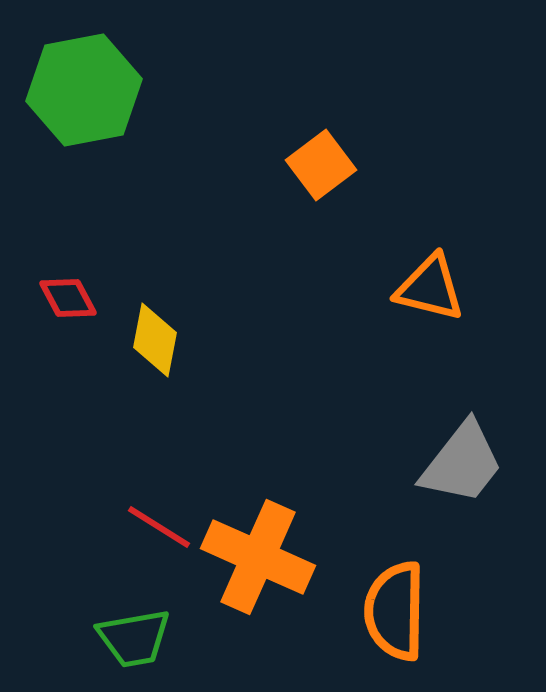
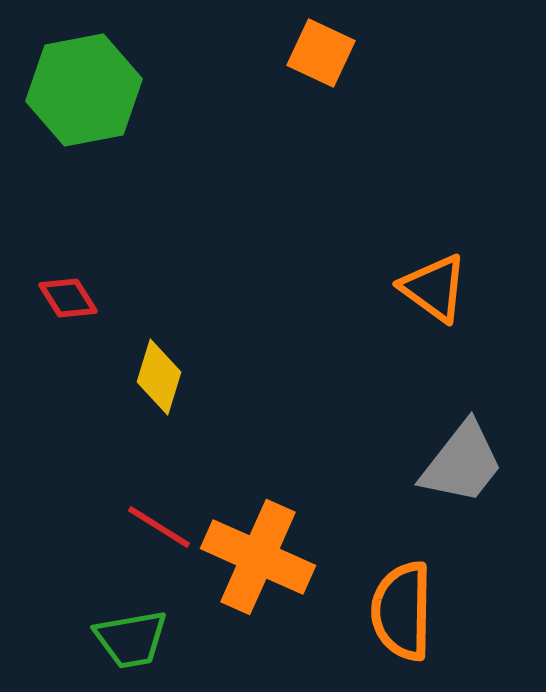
orange square: moved 112 px up; rotated 28 degrees counterclockwise
orange triangle: moved 4 px right; rotated 22 degrees clockwise
red diamond: rotated 4 degrees counterclockwise
yellow diamond: moved 4 px right, 37 px down; rotated 6 degrees clockwise
orange semicircle: moved 7 px right
green trapezoid: moved 3 px left, 1 px down
